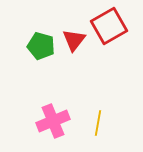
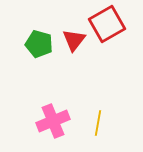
red square: moved 2 px left, 2 px up
green pentagon: moved 2 px left, 2 px up
